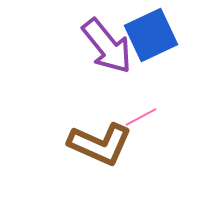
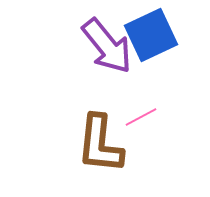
brown L-shape: rotated 72 degrees clockwise
